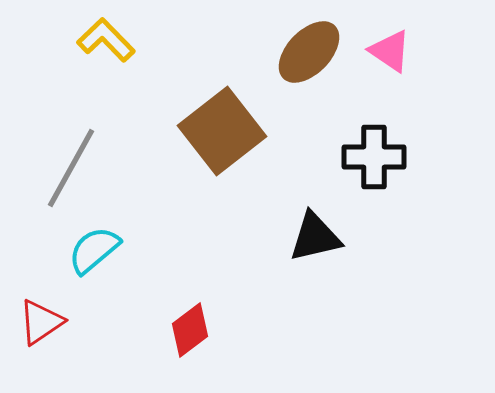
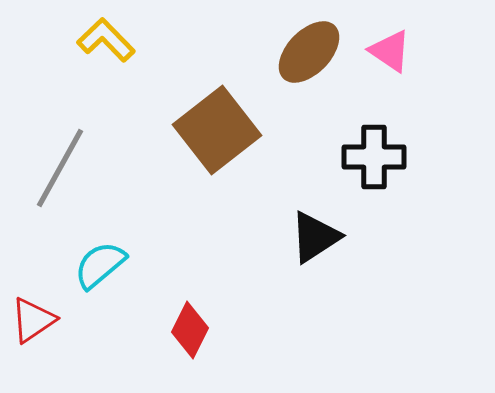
brown square: moved 5 px left, 1 px up
gray line: moved 11 px left
black triangle: rotated 20 degrees counterclockwise
cyan semicircle: moved 6 px right, 15 px down
red triangle: moved 8 px left, 2 px up
red diamond: rotated 26 degrees counterclockwise
